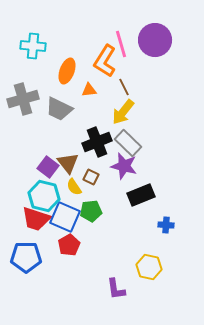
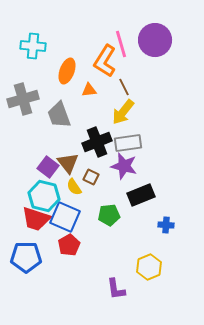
gray trapezoid: moved 6 px down; rotated 44 degrees clockwise
gray rectangle: rotated 52 degrees counterclockwise
green pentagon: moved 18 px right, 4 px down
yellow hexagon: rotated 25 degrees clockwise
